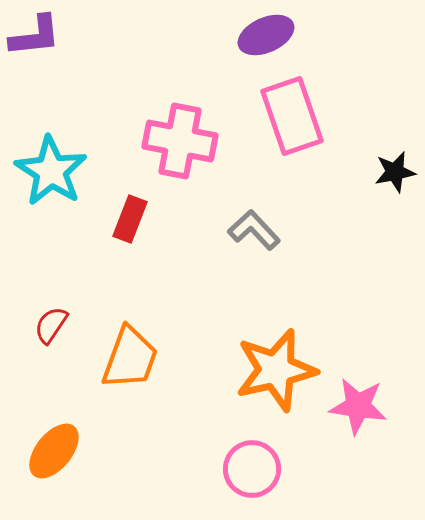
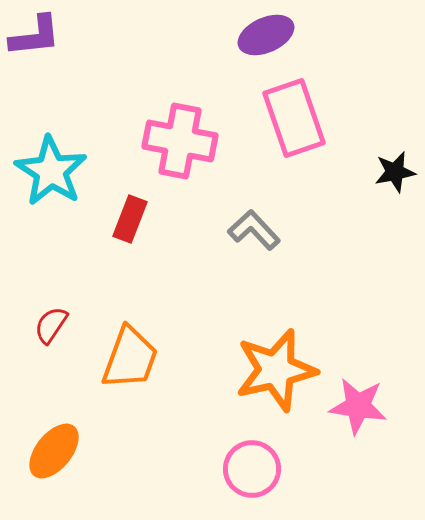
pink rectangle: moved 2 px right, 2 px down
